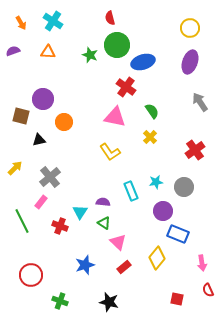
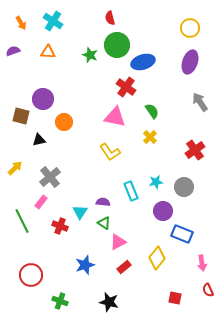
blue rectangle at (178, 234): moved 4 px right
pink triangle at (118, 242): rotated 48 degrees clockwise
red square at (177, 299): moved 2 px left, 1 px up
